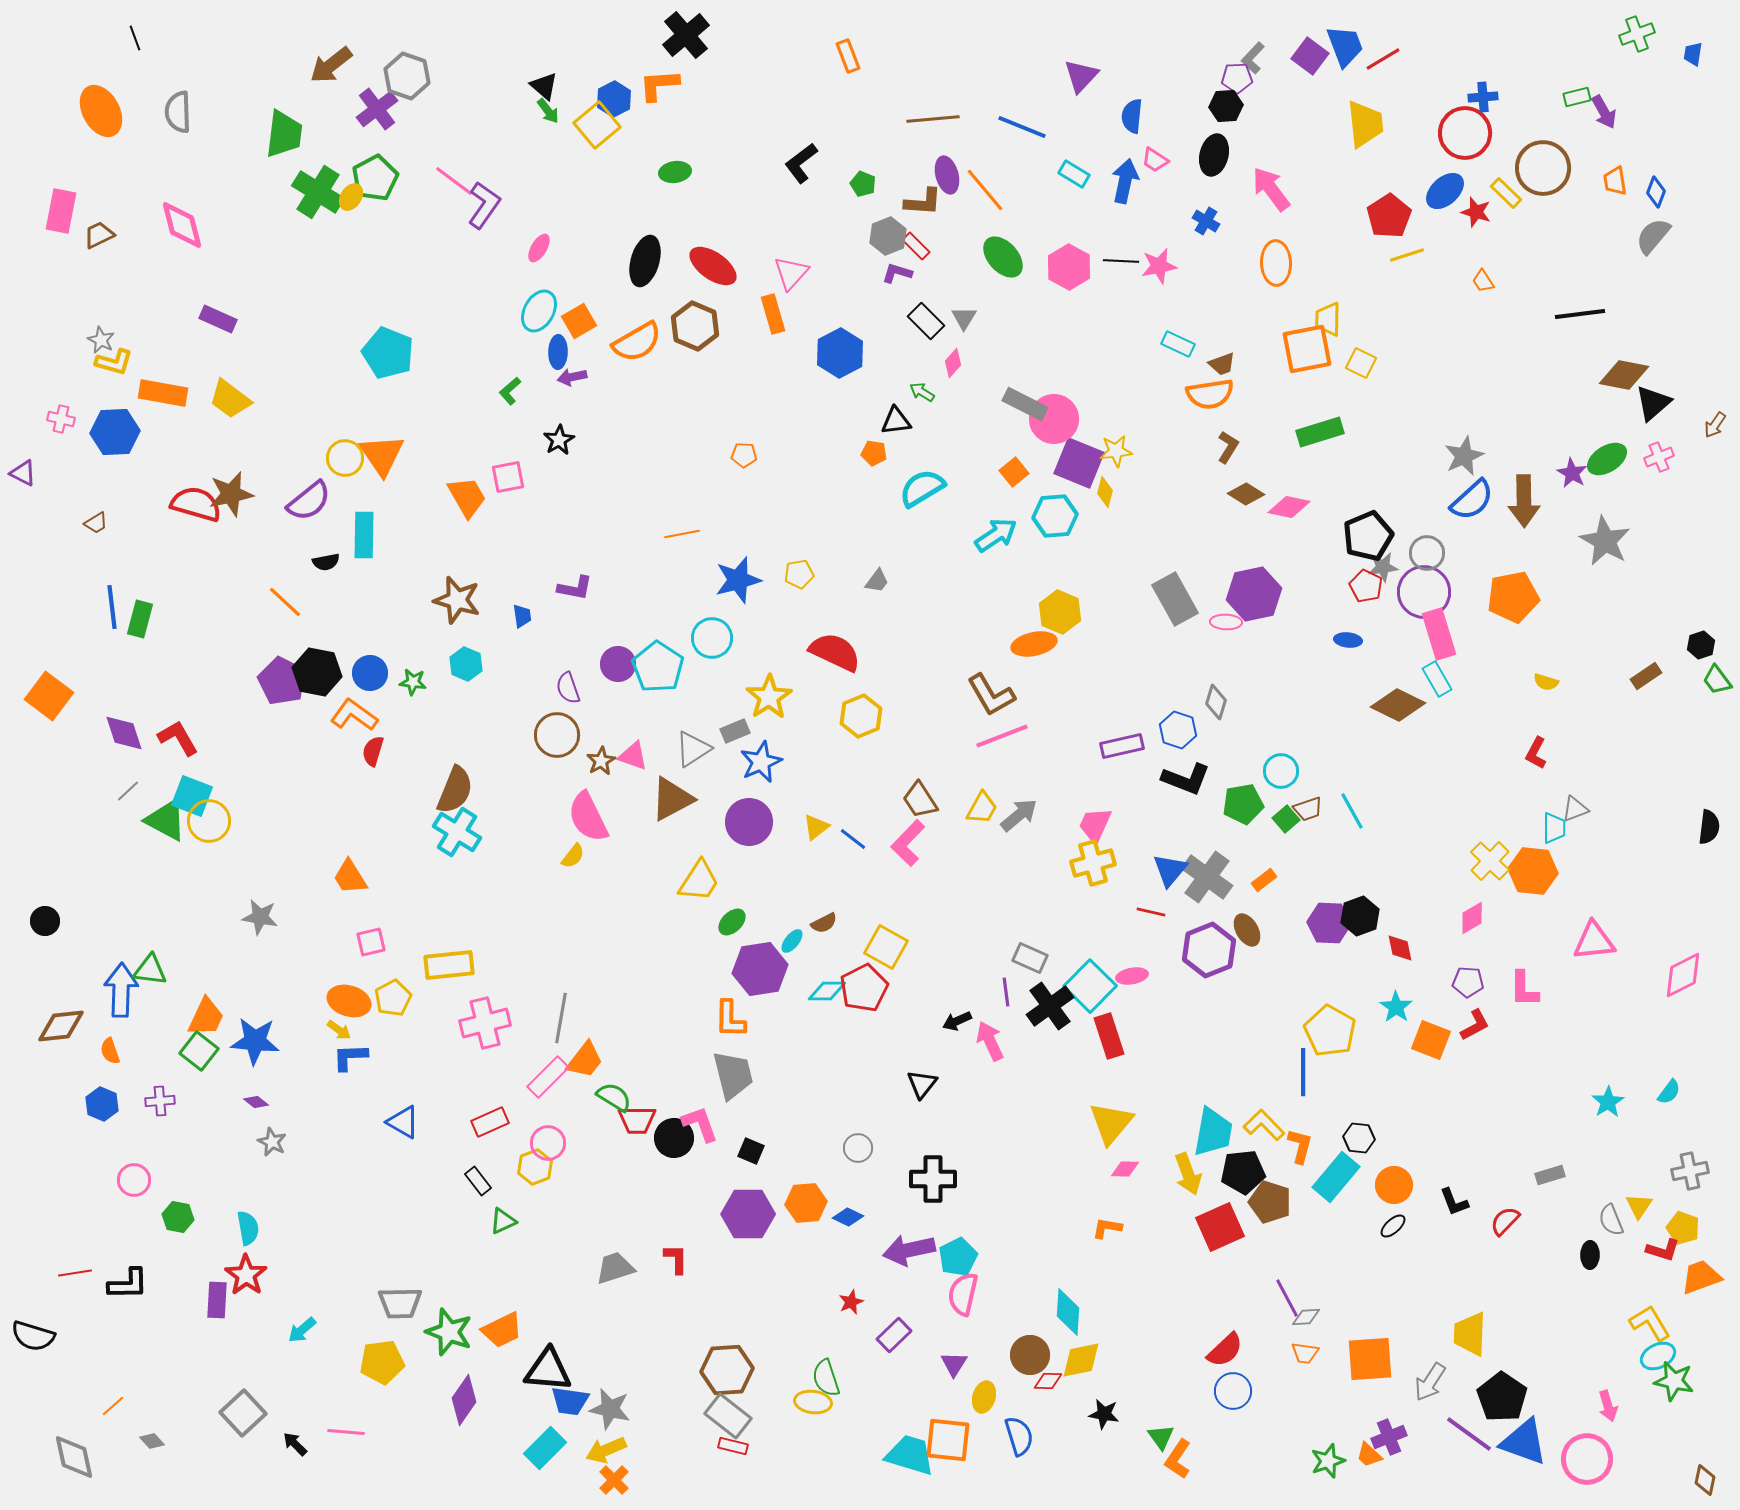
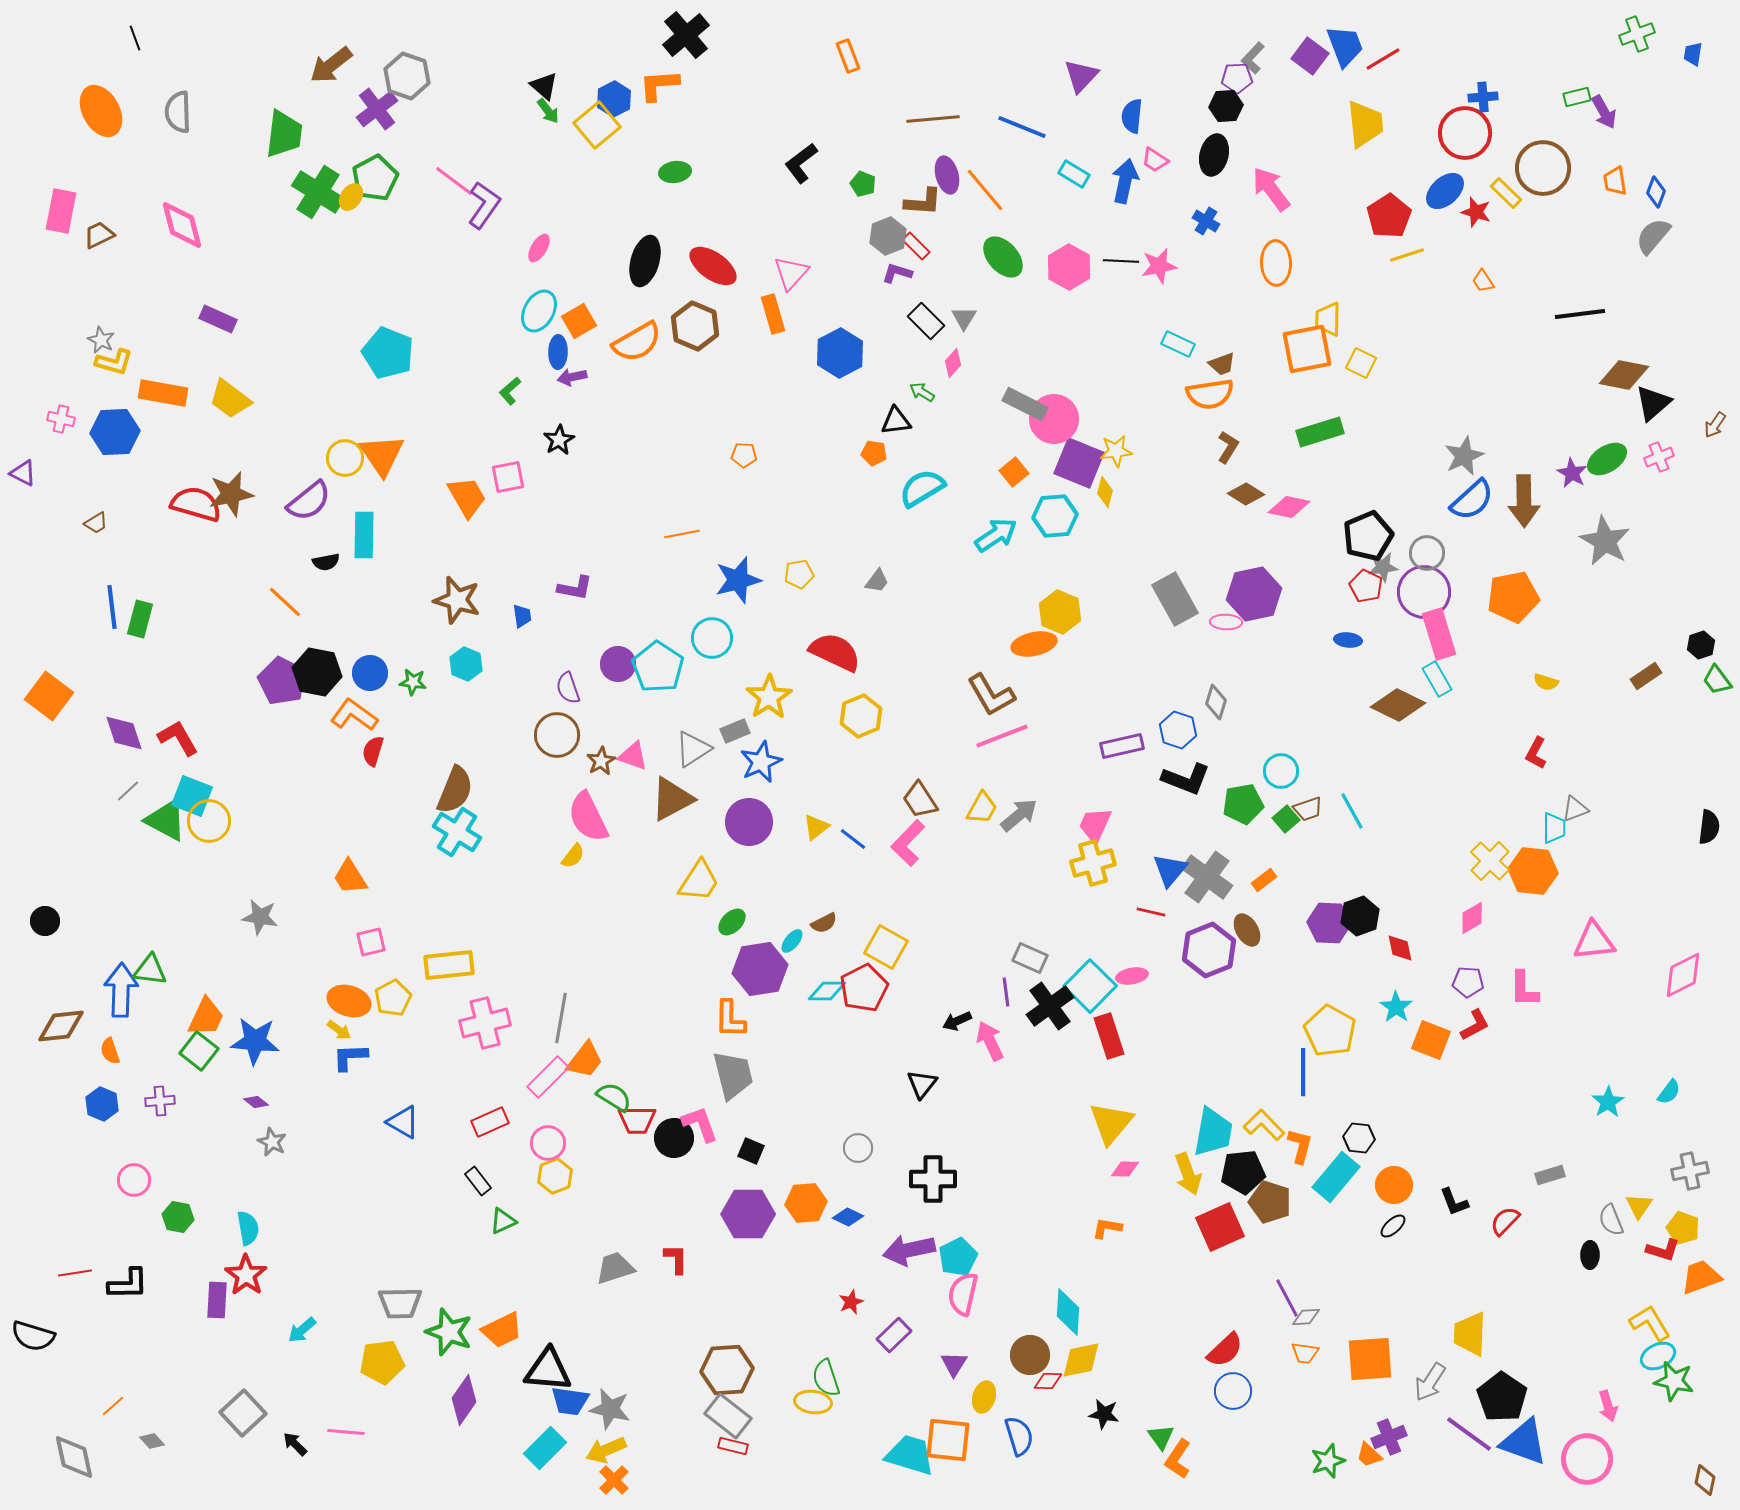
yellow hexagon at (535, 1167): moved 20 px right, 9 px down
